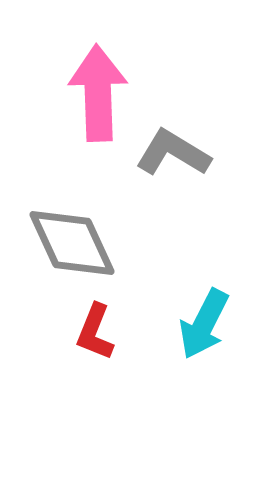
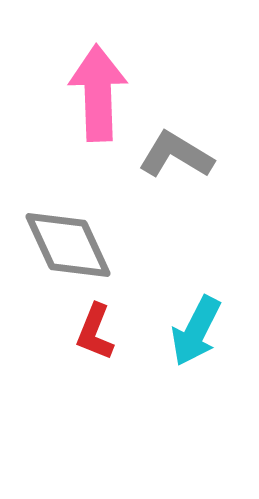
gray L-shape: moved 3 px right, 2 px down
gray diamond: moved 4 px left, 2 px down
cyan arrow: moved 8 px left, 7 px down
